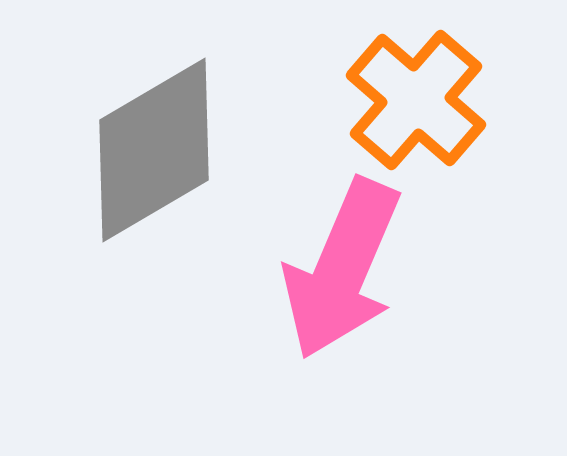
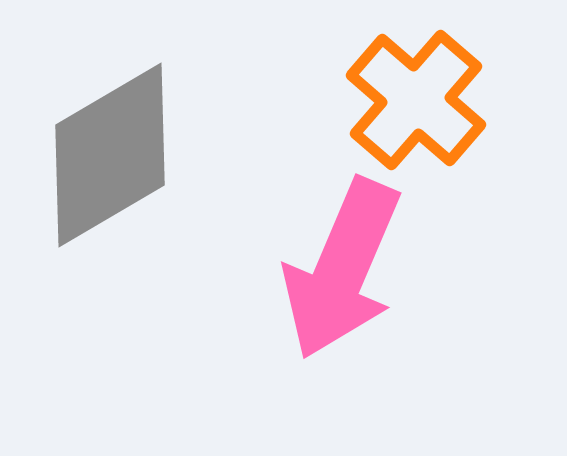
gray diamond: moved 44 px left, 5 px down
